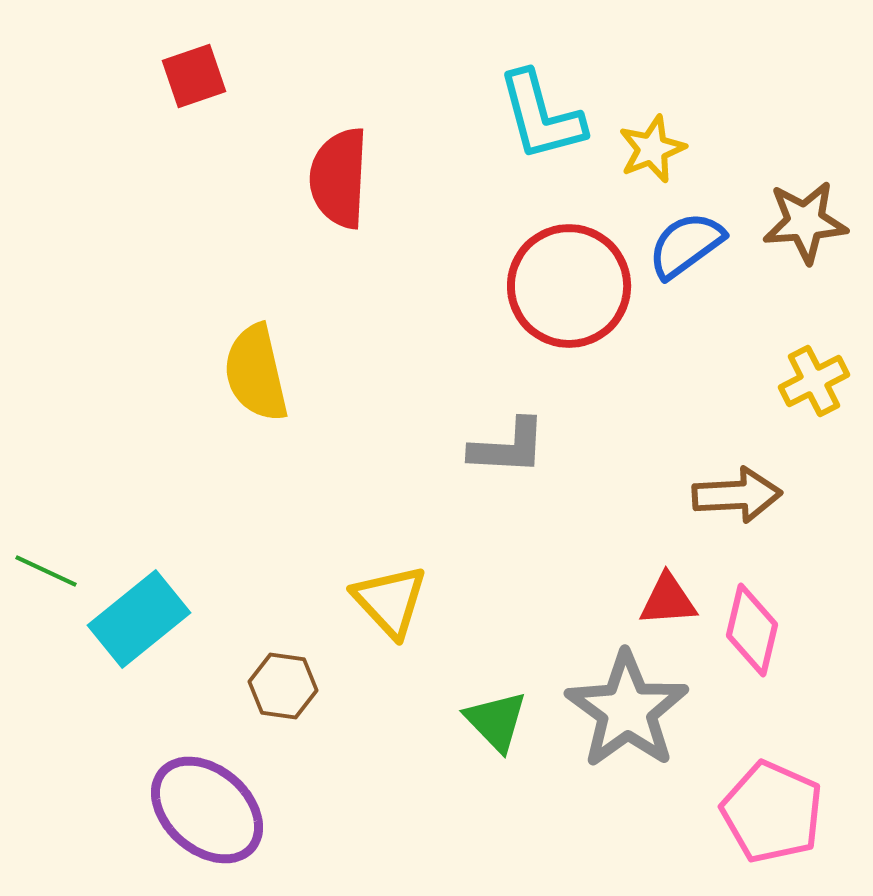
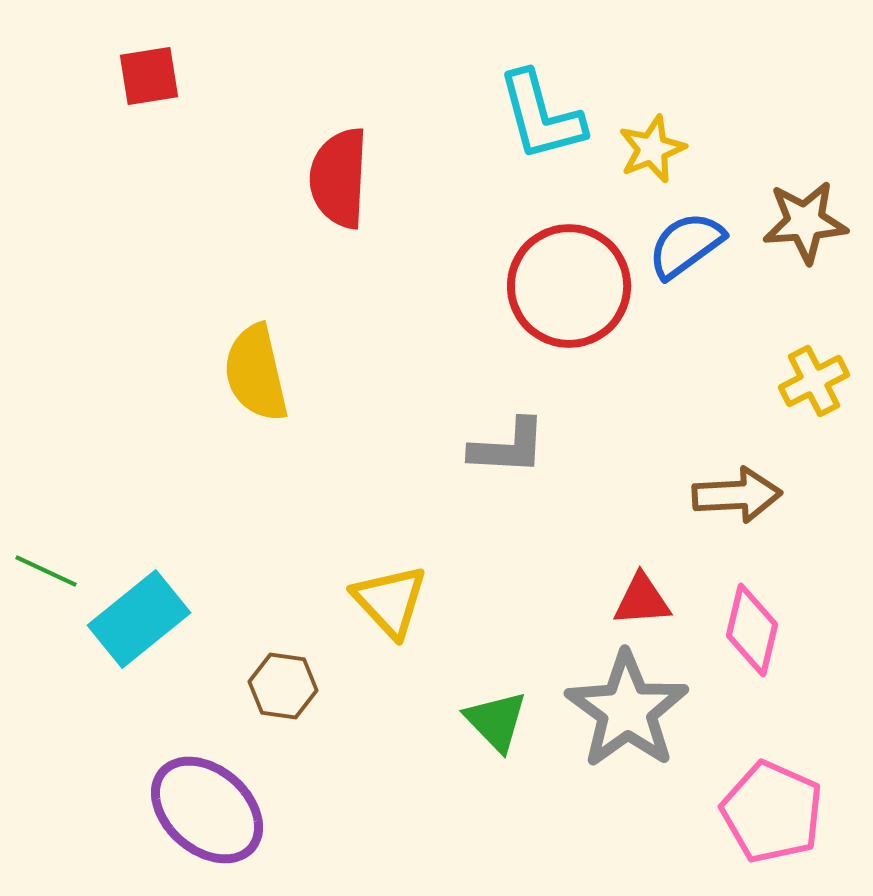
red square: moved 45 px left; rotated 10 degrees clockwise
red triangle: moved 26 px left
